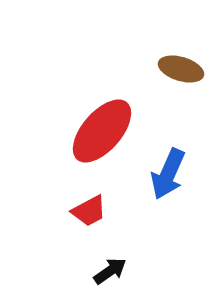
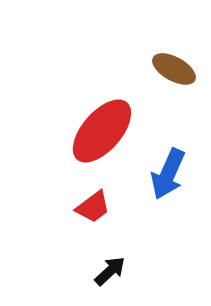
brown ellipse: moved 7 px left; rotated 12 degrees clockwise
red trapezoid: moved 4 px right, 4 px up; rotated 9 degrees counterclockwise
black arrow: rotated 8 degrees counterclockwise
